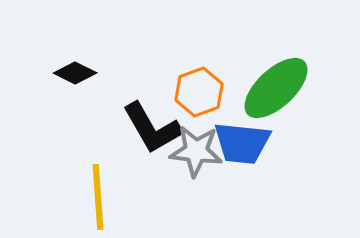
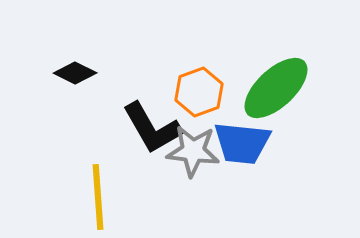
gray star: moved 3 px left
